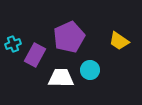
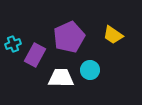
yellow trapezoid: moved 6 px left, 6 px up
